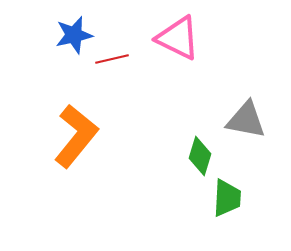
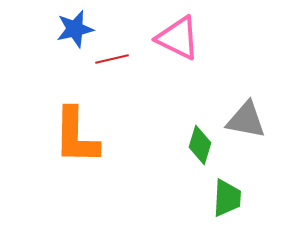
blue star: moved 1 px right, 6 px up
orange L-shape: rotated 142 degrees clockwise
green diamond: moved 11 px up
